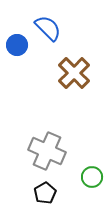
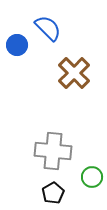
gray cross: moved 6 px right; rotated 18 degrees counterclockwise
black pentagon: moved 8 px right
